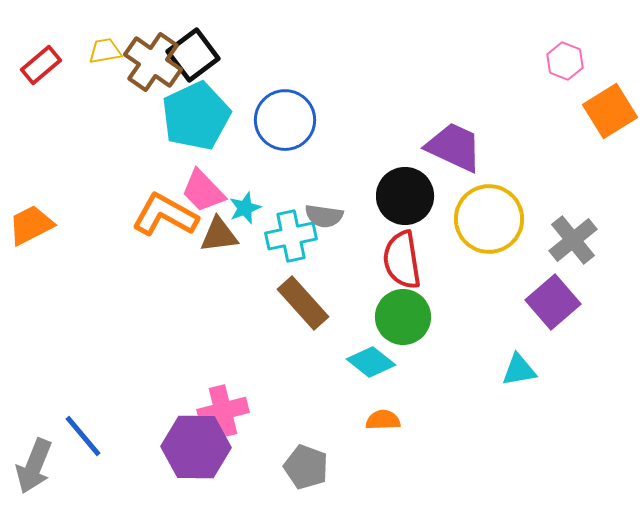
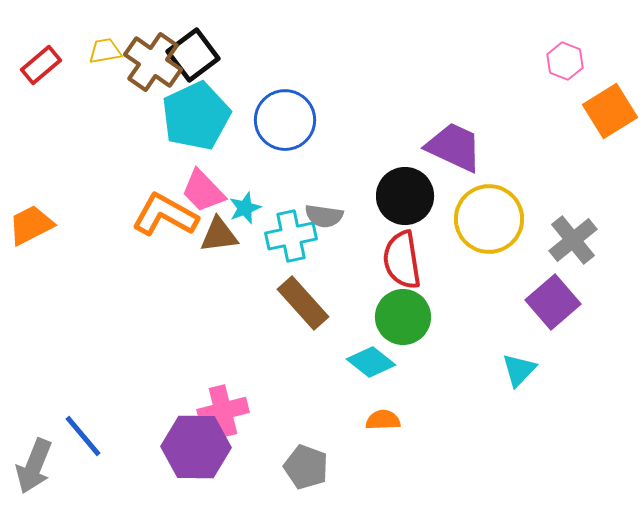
cyan triangle: rotated 36 degrees counterclockwise
